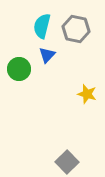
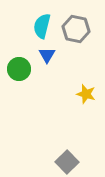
blue triangle: rotated 12 degrees counterclockwise
yellow star: moved 1 px left
